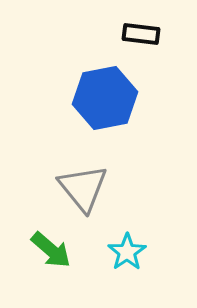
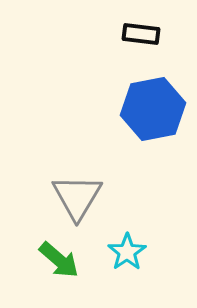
blue hexagon: moved 48 px right, 11 px down
gray triangle: moved 6 px left, 9 px down; rotated 10 degrees clockwise
green arrow: moved 8 px right, 10 px down
